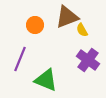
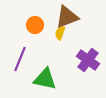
yellow semicircle: moved 22 px left, 3 px down; rotated 48 degrees clockwise
green triangle: moved 1 px left, 1 px up; rotated 10 degrees counterclockwise
